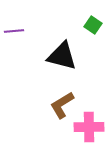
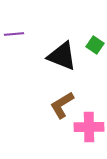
green square: moved 2 px right, 20 px down
purple line: moved 3 px down
black triangle: rotated 8 degrees clockwise
